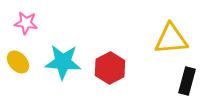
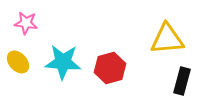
yellow triangle: moved 4 px left
red hexagon: rotated 12 degrees clockwise
black rectangle: moved 5 px left
